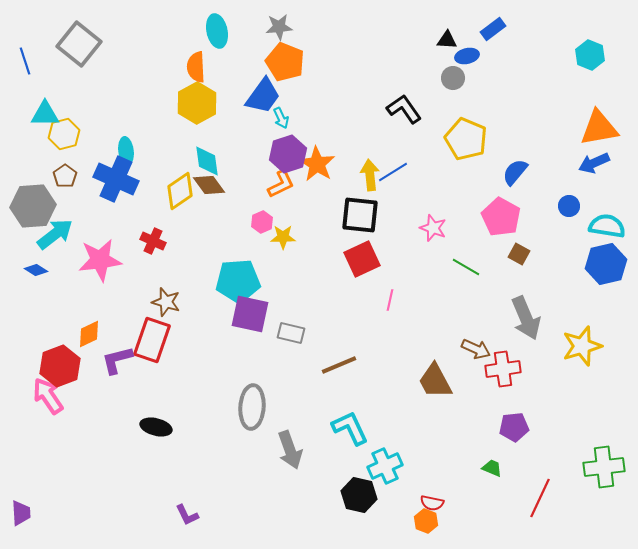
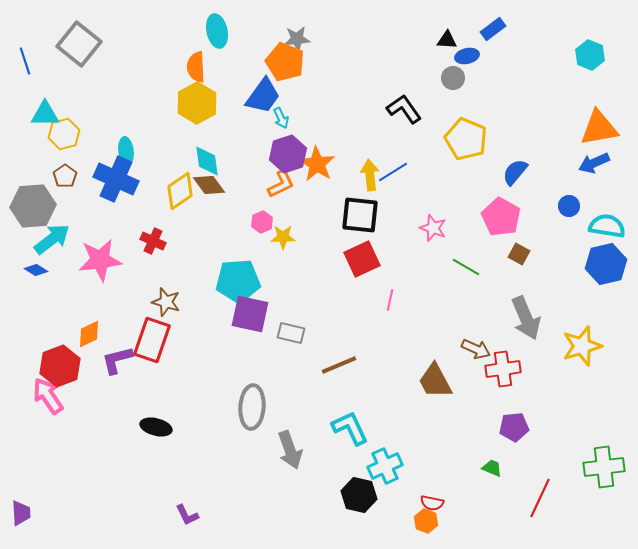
gray star at (279, 27): moved 18 px right, 12 px down
cyan arrow at (55, 234): moved 3 px left, 5 px down
